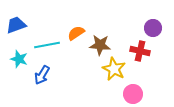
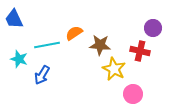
blue trapezoid: moved 2 px left, 6 px up; rotated 95 degrees counterclockwise
orange semicircle: moved 2 px left
